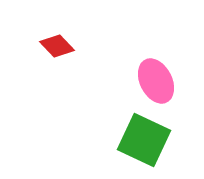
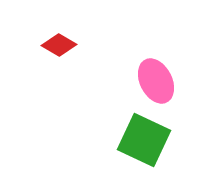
red diamond: moved 2 px right, 1 px up; rotated 16 degrees counterclockwise
